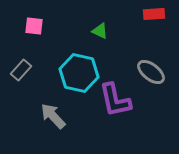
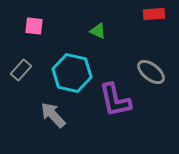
green triangle: moved 2 px left
cyan hexagon: moved 7 px left
gray arrow: moved 1 px up
